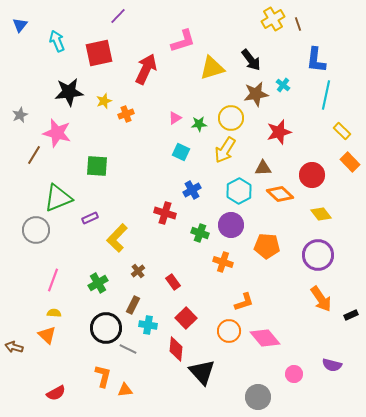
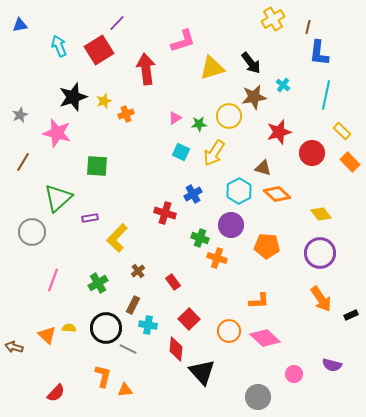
purple line at (118, 16): moved 1 px left, 7 px down
brown line at (298, 24): moved 10 px right, 3 px down; rotated 32 degrees clockwise
blue triangle at (20, 25): rotated 42 degrees clockwise
cyan arrow at (57, 41): moved 2 px right, 5 px down
red square at (99, 53): moved 3 px up; rotated 20 degrees counterclockwise
black arrow at (251, 60): moved 3 px down
blue L-shape at (316, 60): moved 3 px right, 7 px up
red arrow at (146, 69): rotated 32 degrees counterclockwise
black star at (69, 92): moved 4 px right, 5 px down; rotated 12 degrees counterclockwise
brown star at (256, 94): moved 2 px left, 3 px down
yellow circle at (231, 118): moved 2 px left, 2 px up
yellow arrow at (225, 150): moved 11 px left, 3 px down
brown line at (34, 155): moved 11 px left, 7 px down
brown triangle at (263, 168): rotated 18 degrees clockwise
red circle at (312, 175): moved 22 px up
blue cross at (192, 190): moved 1 px right, 4 px down
orange diamond at (280, 194): moved 3 px left
green triangle at (58, 198): rotated 20 degrees counterclockwise
purple rectangle at (90, 218): rotated 14 degrees clockwise
gray circle at (36, 230): moved 4 px left, 2 px down
green cross at (200, 233): moved 5 px down
purple circle at (318, 255): moved 2 px right, 2 px up
orange cross at (223, 262): moved 6 px left, 4 px up
orange L-shape at (244, 302): moved 15 px right, 1 px up; rotated 15 degrees clockwise
yellow semicircle at (54, 313): moved 15 px right, 15 px down
red square at (186, 318): moved 3 px right, 1 px down
pink diamond at (265, 338): rotated 8 degrees counterclockwise
red semicircle at (56, 393): rotated 18 degrees counterclockwise
